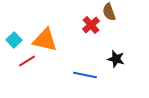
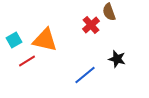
cyan square: rotated 14 degrees clockwise
black star: moved 1 px right
blue line: rotated 50 degrees counterclockwise
